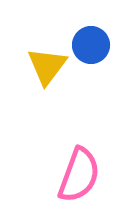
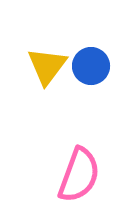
blue circle: moved 21 px down
